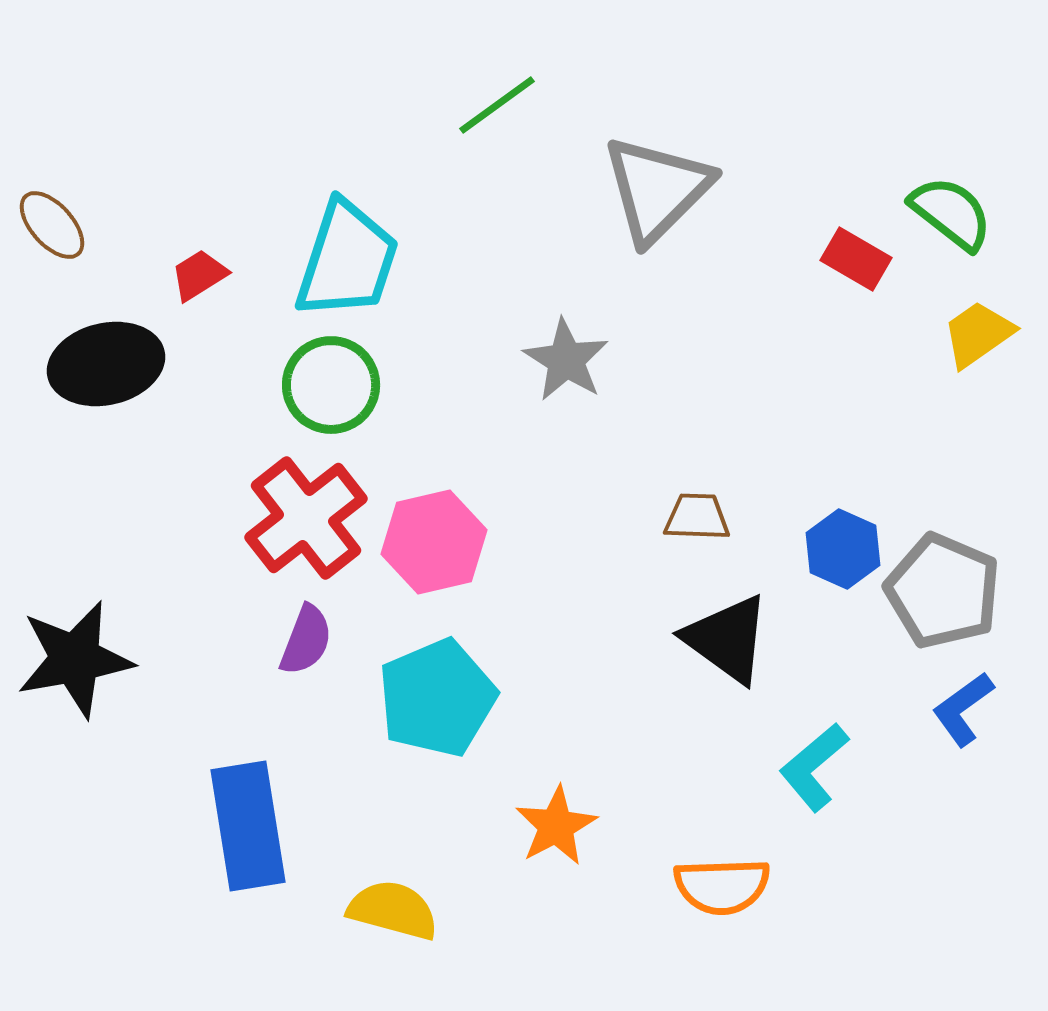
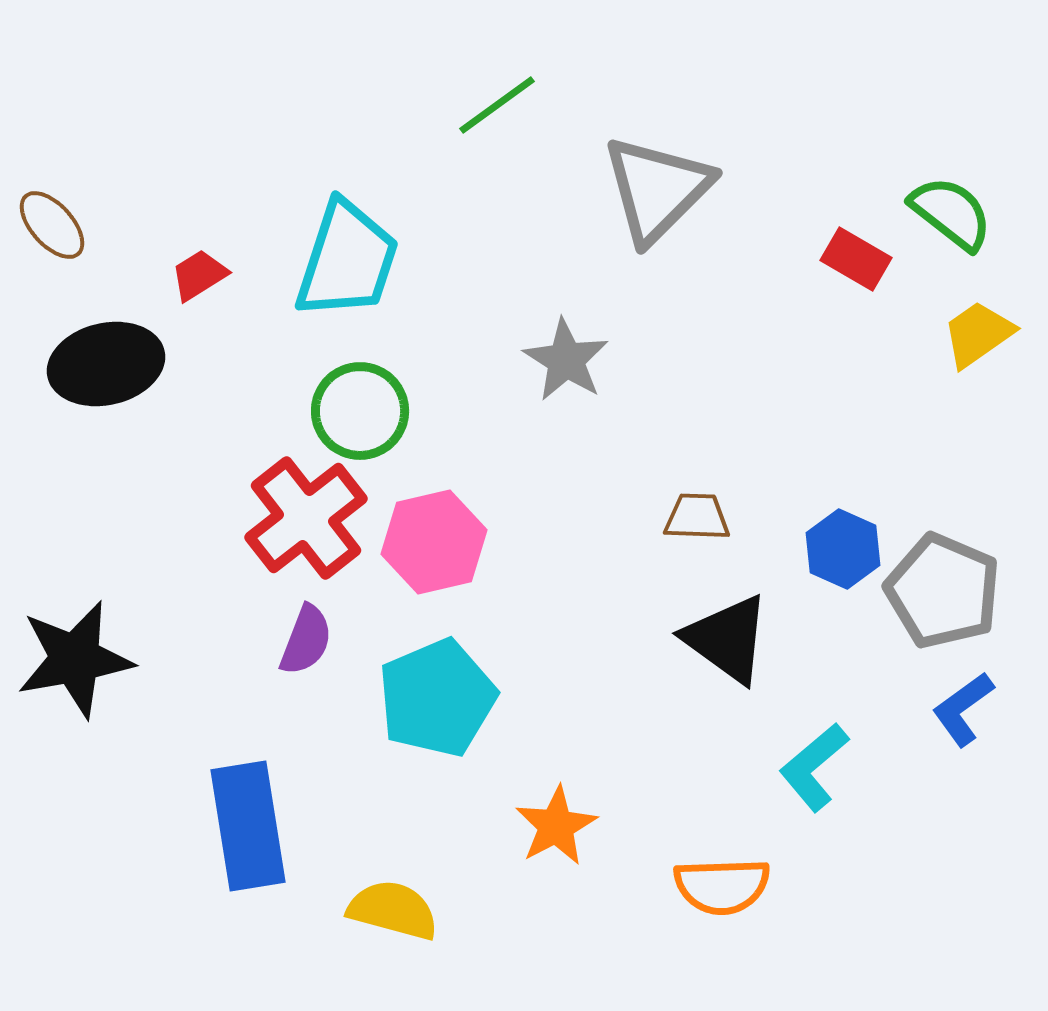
green circle: moved 29 px right, 26 px down
